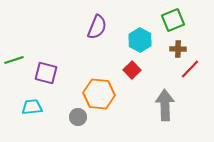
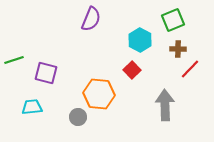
purple semicircle: moved 6 px left, 8 px up
